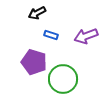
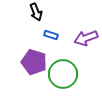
black arrow: moved 1 px left, 1 px up; rotated 84 degrees counterclockwise
purple arrow: moved 2 px down
green circle: moved 5 px up
